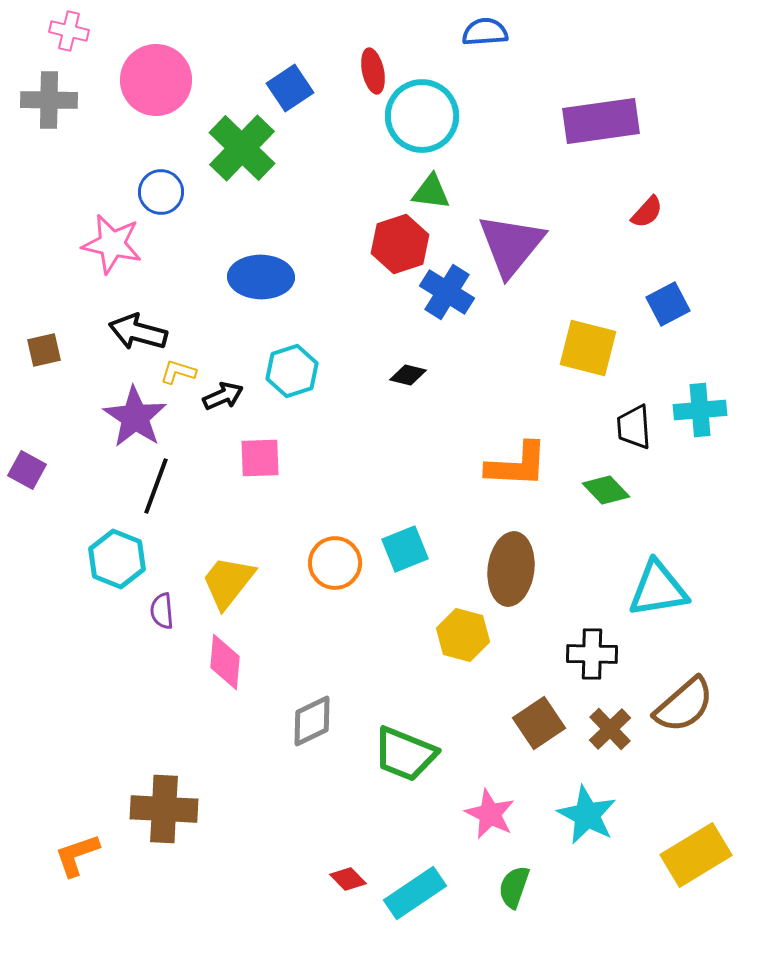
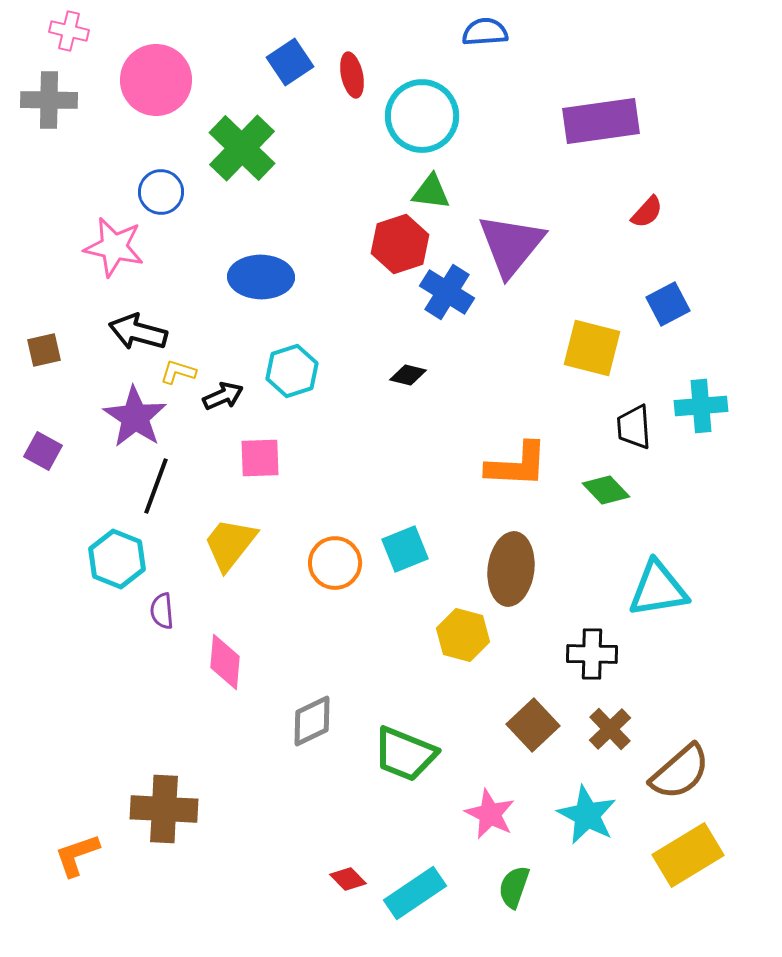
red ellipse at (373, 71): moved 21 px left, 4 px down
blue square at (290, 88): moved 26 px up
pink star at (112, 244): moved 2 px right, 3 px down
yellow square at (588, 348): moved 4 px right
cyan cross at (700, 410): moved 1 px right, 4 px up
purple square at (27, 470): moved 16 px right, 19 px up
yellow trapezoid at (228, 582): moved 2 px right, 38 px up
brown semicircle at (684, 705): moved 4 px left, 67 px down
brown square at (539, 723): moved 6 px left, 2 px down; rotated 9 degrees counterclockwise
yellow rectangle at (696, 855): moved 8 px left
